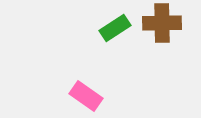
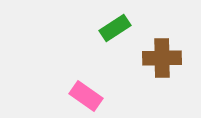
brown cross: moved 35 px down
